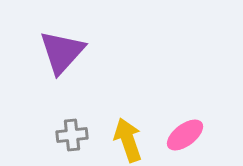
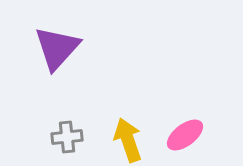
purple triangle: moved 5 px left, 4 px up
gray cross: moved 5 px left, 2 px down
